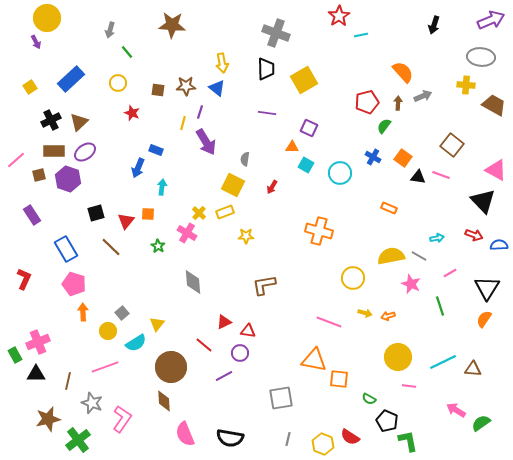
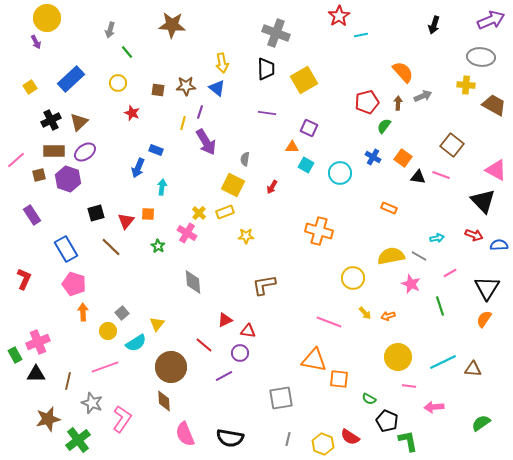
yellow arrow at (365, 313): rotated 32 degrees clockwise
red triangle at (224, 322): moved 1 px right, 2 px up
pink arrow at (456, 410): moved 22 px left, 3 px up; rotated 36 degrees counterclockwise
